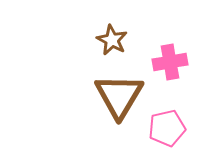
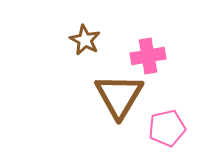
brown star: moved 27 px left
pink cross: moved 22 px left, 6 px up
